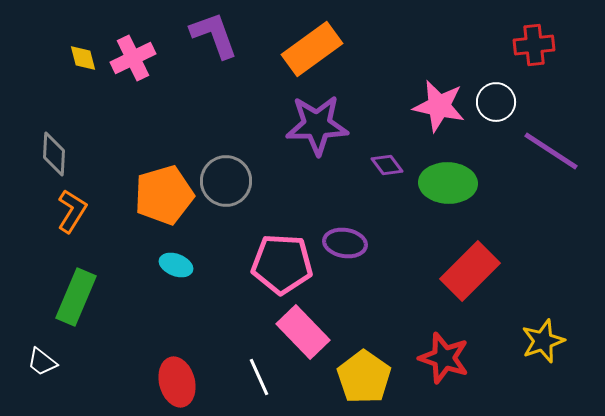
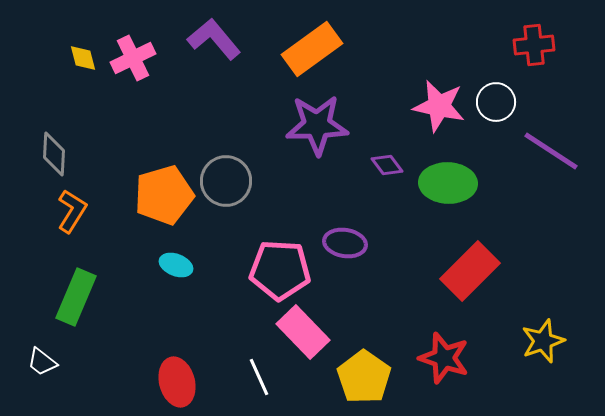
purple L-shape: moved 4 px down; rotated 20 degrees counterclockwise
pink pentagon: moved 2 px left, 6 px down
